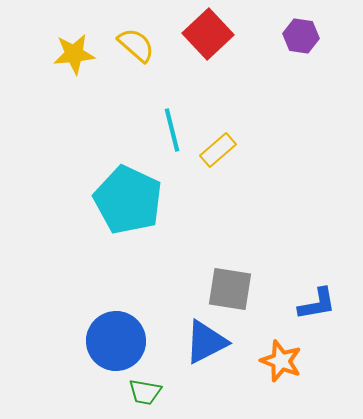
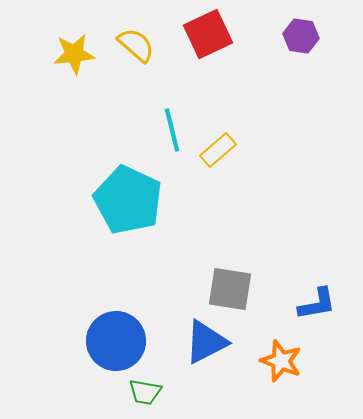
red square: rotated 18 degrees clockwise
